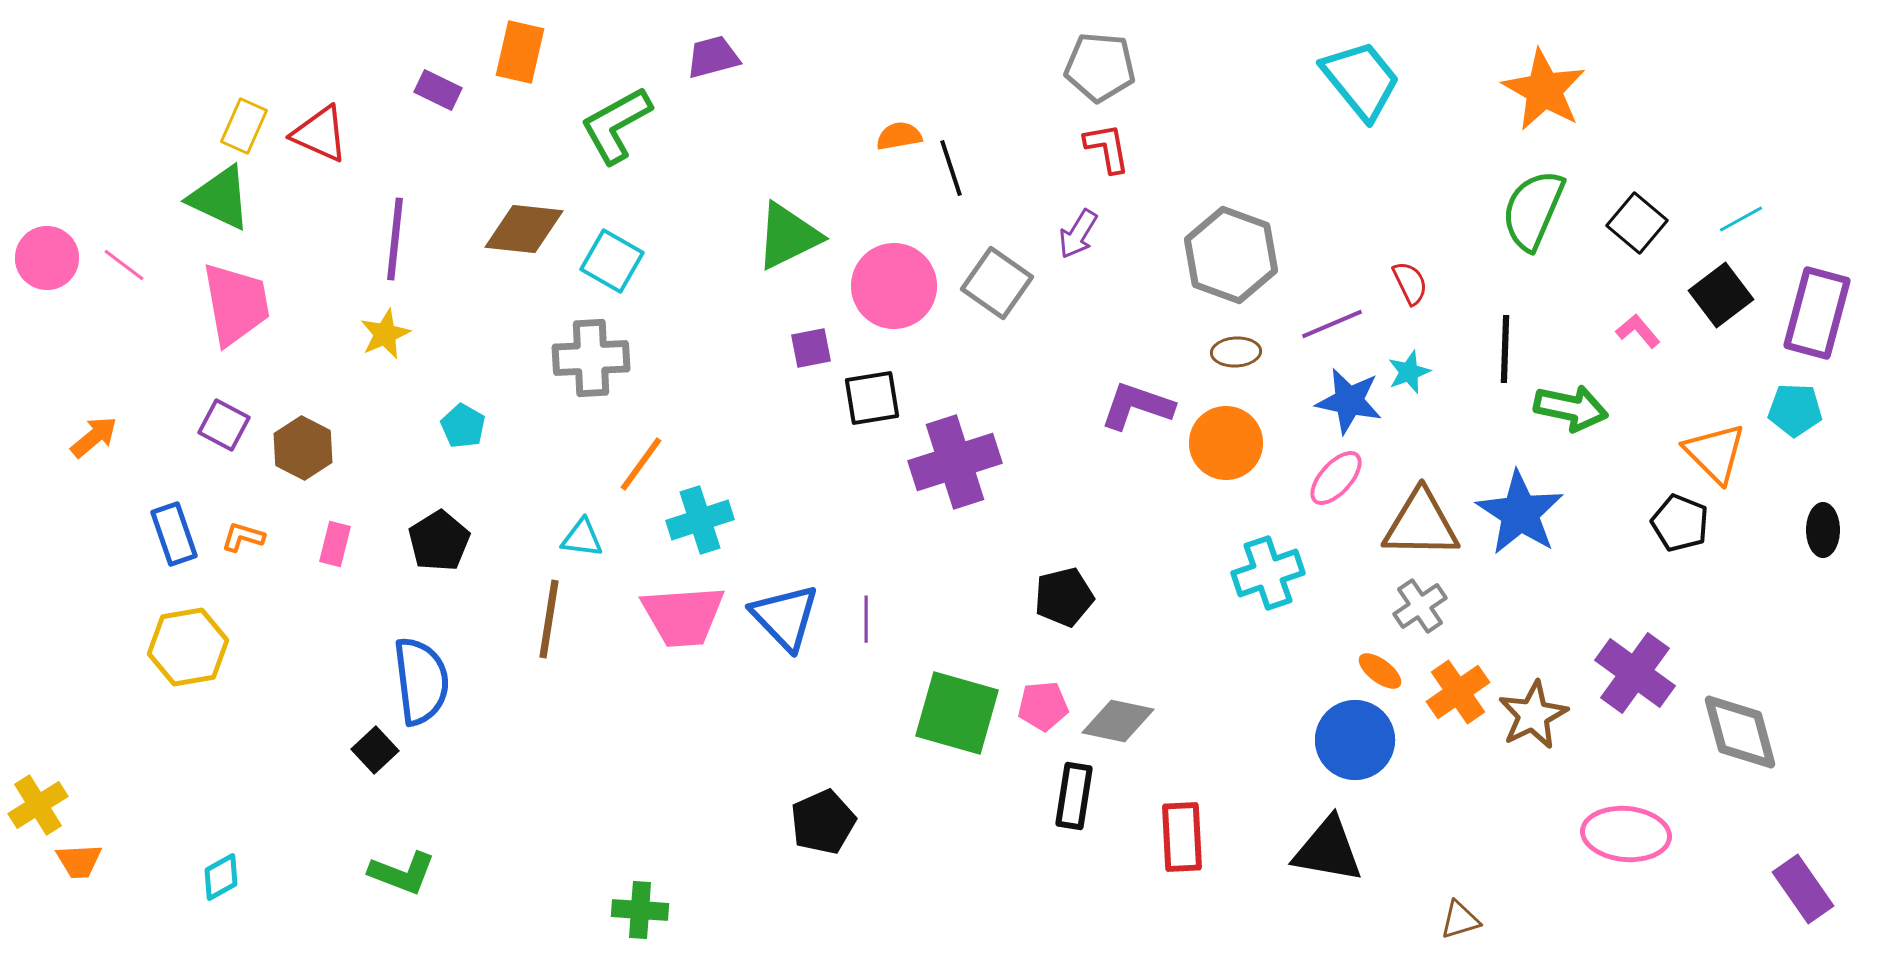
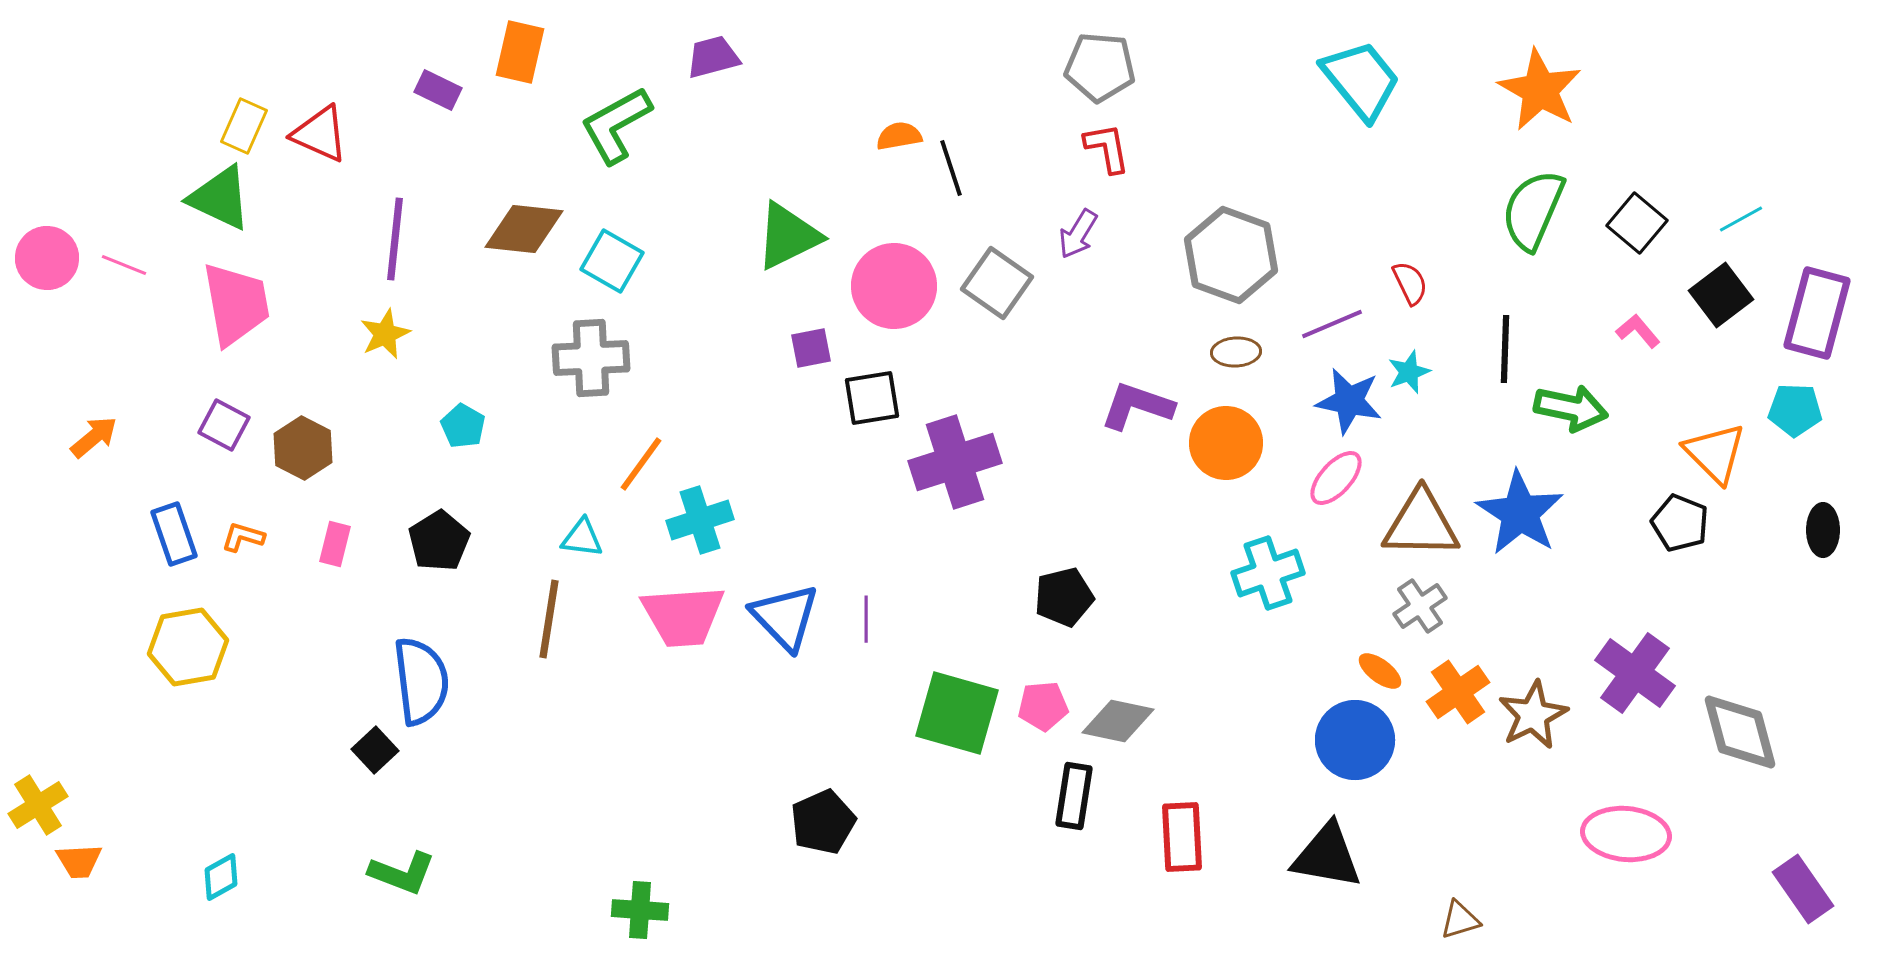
orange star at (1544, 90): moved 4 px left
pink line at (124, 265): rotated 15 degrees counterclockwise
black triangle at (1328, 850): moved 1 px left, 6 px down
